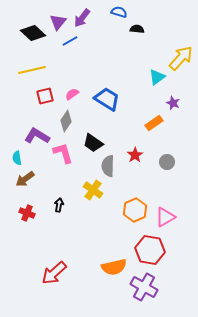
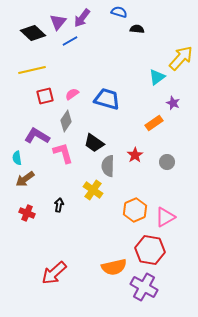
blue trapezoid: rotated 16 degrees counterclockwise
black trapezoid: moved 1 px right
